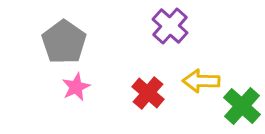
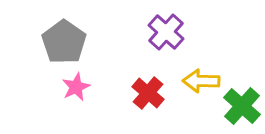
purple cross: moved 4 px left, 6 px down
